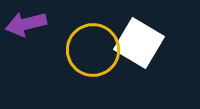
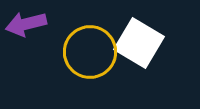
yellow circle: moved 3 px left, 2 px down
